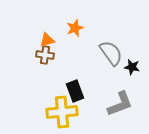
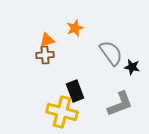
brown cross: rotated 12 degrees counterclockwise
yellow cross: rotated 20 degrees clockwise
